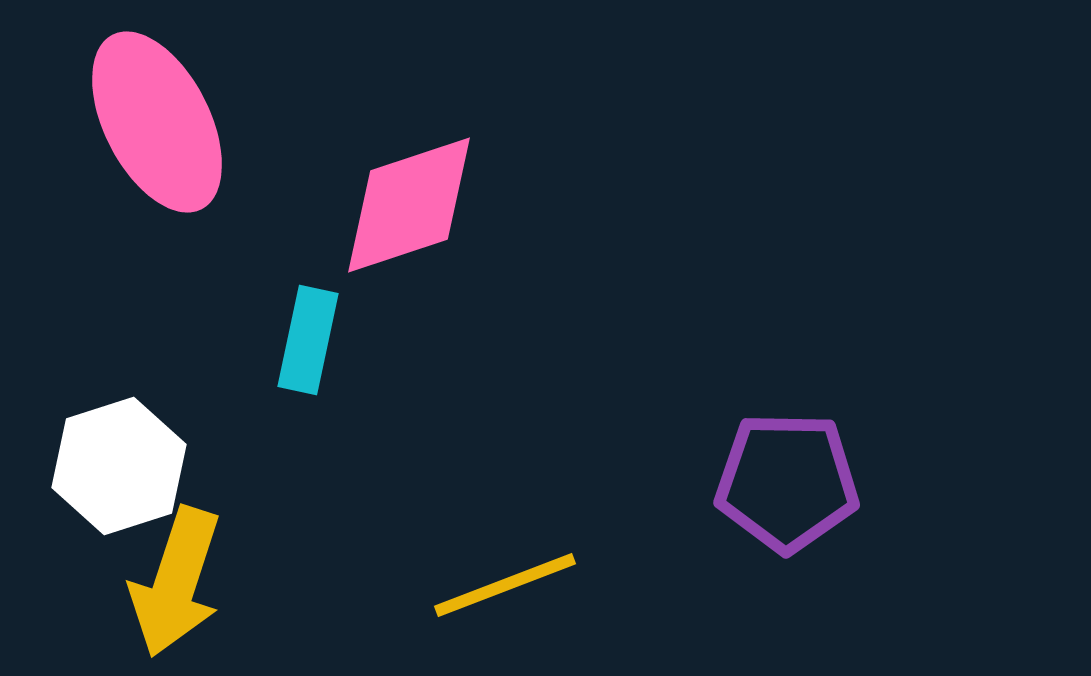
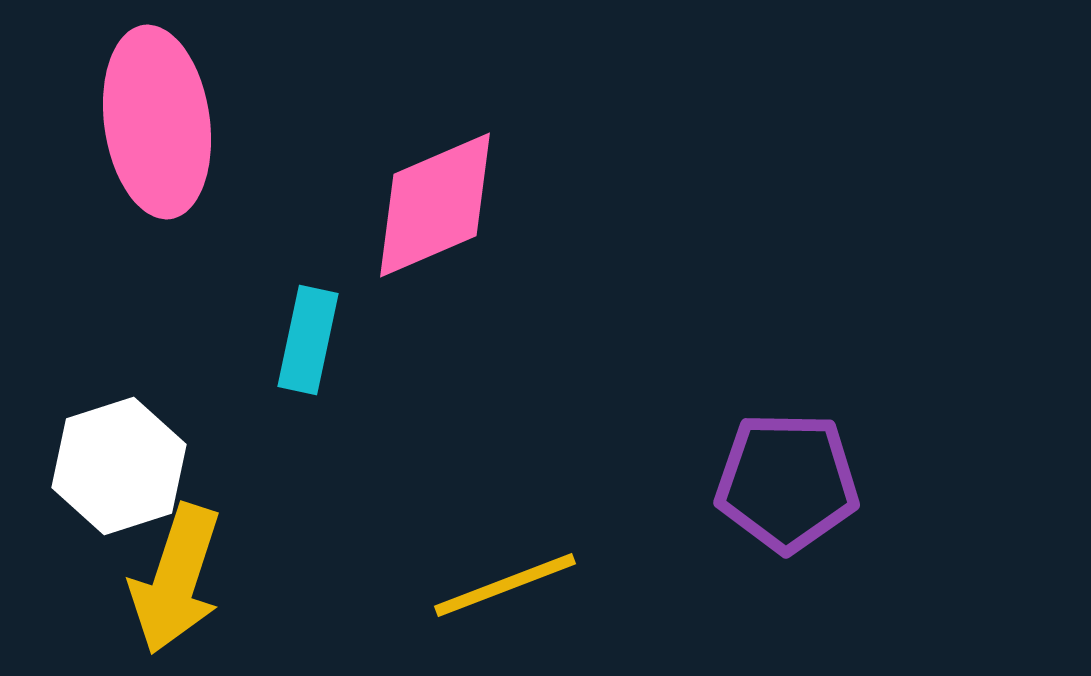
pink ellipse: rotated 19 degrees clockwise
pink diamond: moved 26 px right; rotated 5 degrees counterclockwise
yellow arrow: moved 3 px up
